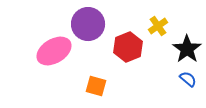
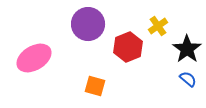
pink ellipse: moved 20 px left, 7 px down
orange square: moved 1 px left
